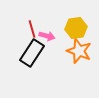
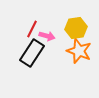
red line: rotated 42 degrees clockwise
